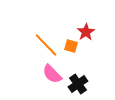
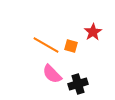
red star: moved 7 px right
orange line: rotated 16 degrees counterclockwise
black cross: rotated 18 degrees clockwise
